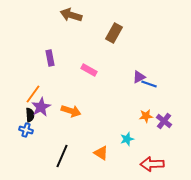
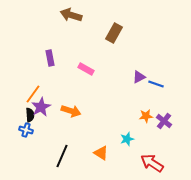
pink rectangle: moved 3 px left, 1 px up
blue line: moved 7 px right
red arrow: moved 1 px up; rotated 35 degrees clockwise
